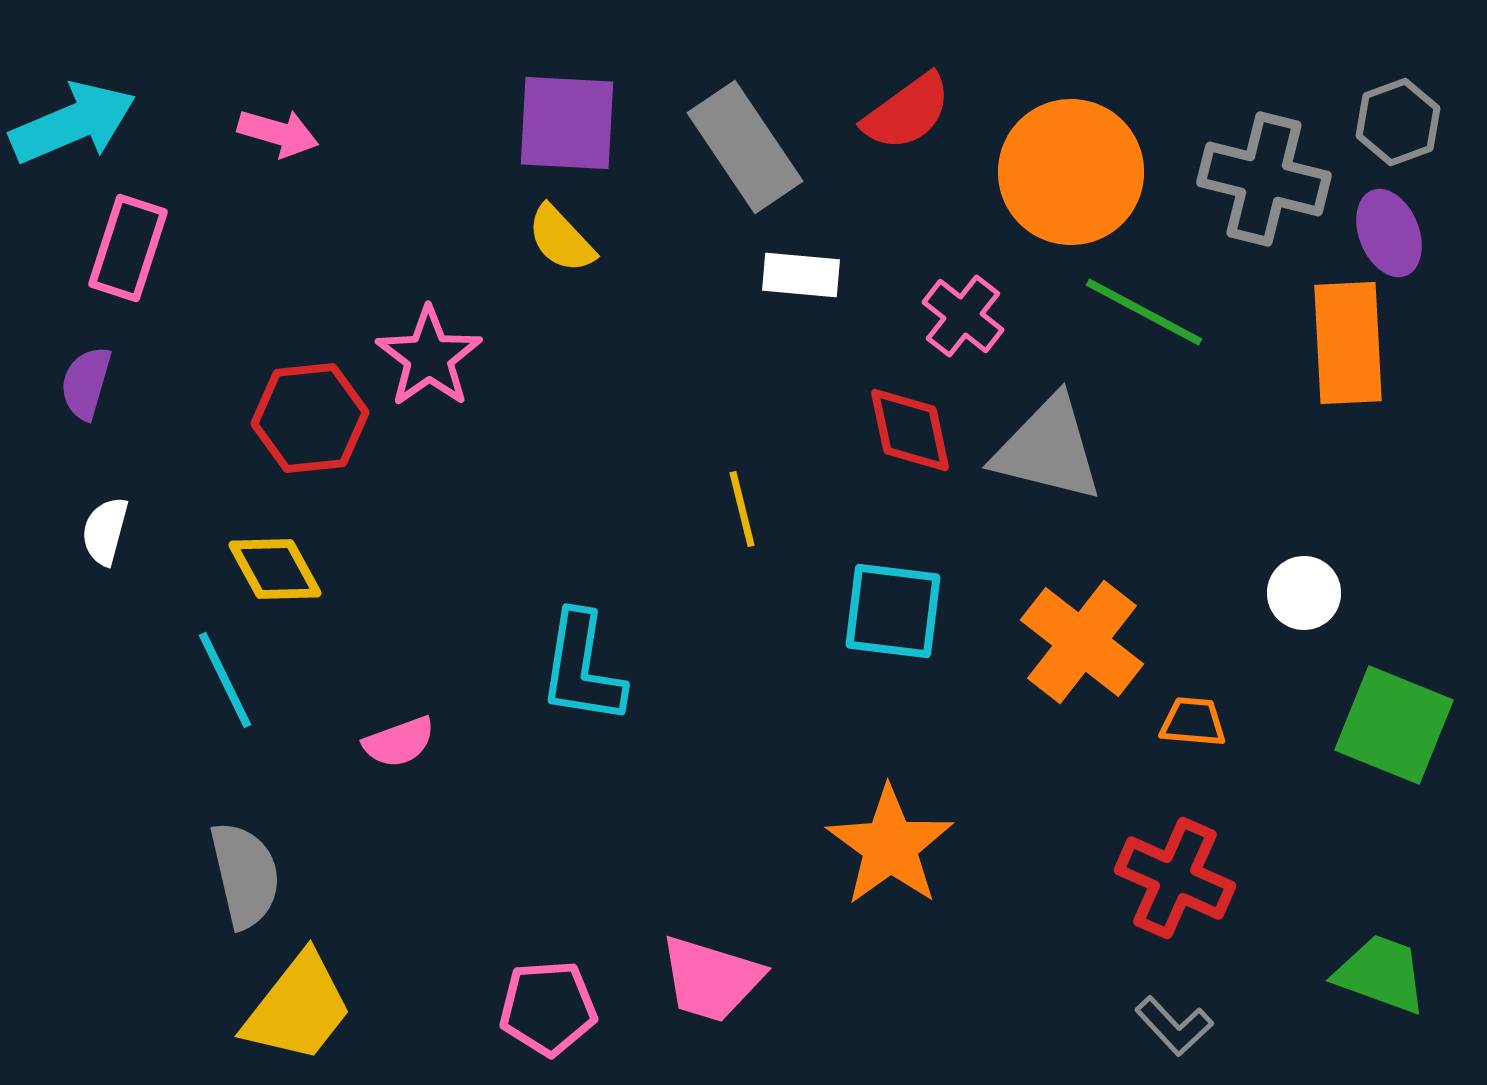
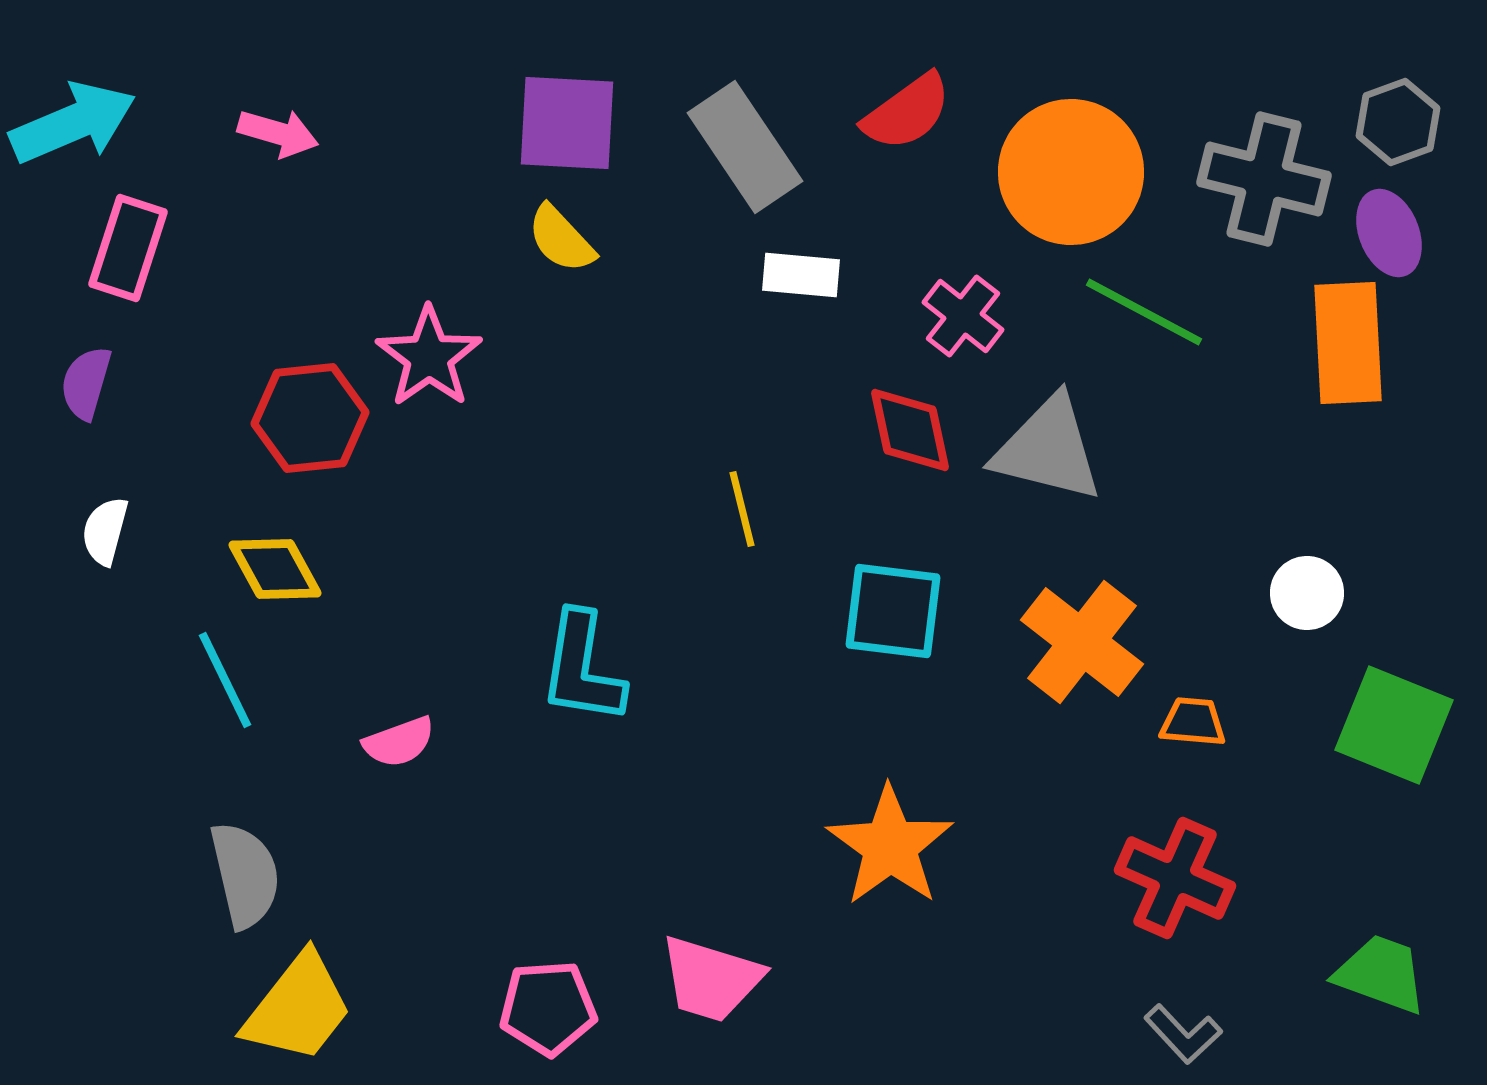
white circle: moved 3 px right
gray L-shape: moved 9 px right, 8 px down
